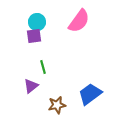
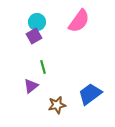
purple square: rotated 21 degrees counterclockwise
